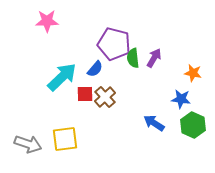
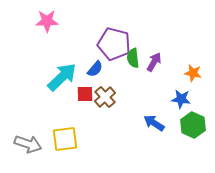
purple arrow: moved 4 px down
